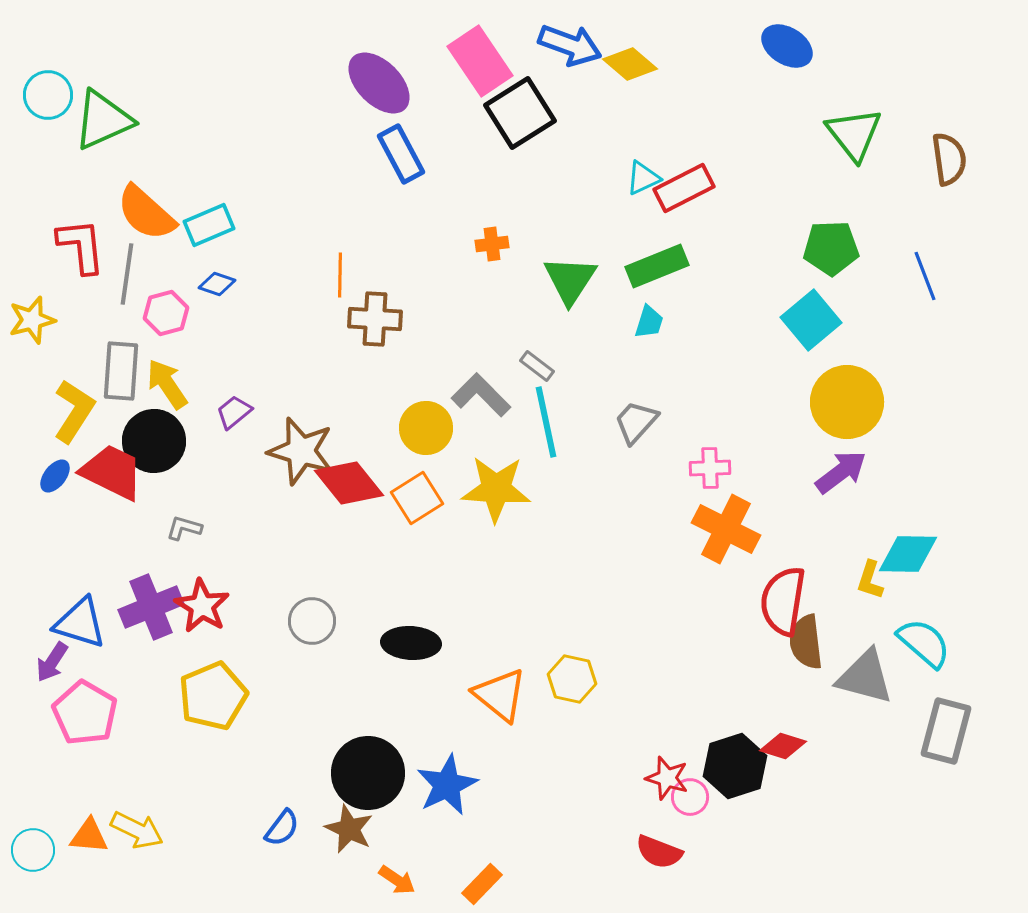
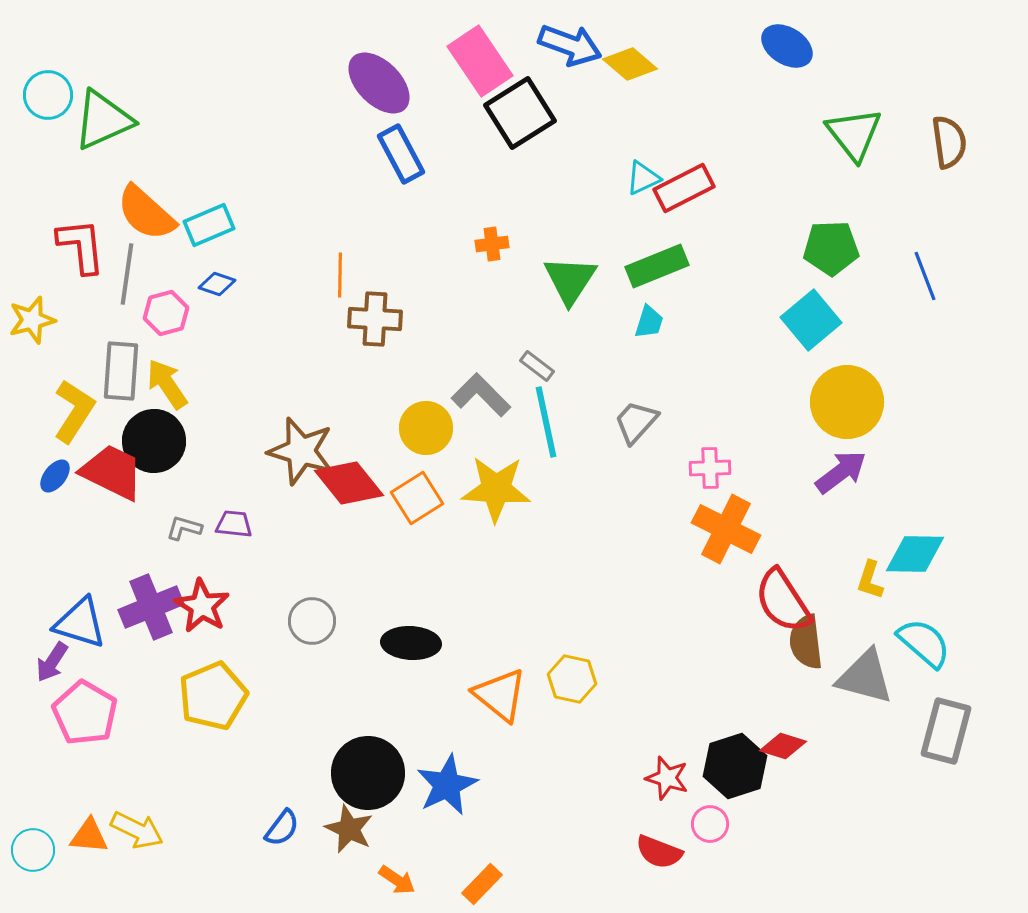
brown semicircle at (949, 159): moved 17 px up
purple trapezoid at (234, 412): moved 112 px down; rotated 45 degrees clockwise
cyan diamond at (908, 554): moved 7 px right
red semicircle at (783, 601): rotated 42 degrees counterclockwise
pink circle at (690, 797): moved 20 px right, 27 px down
